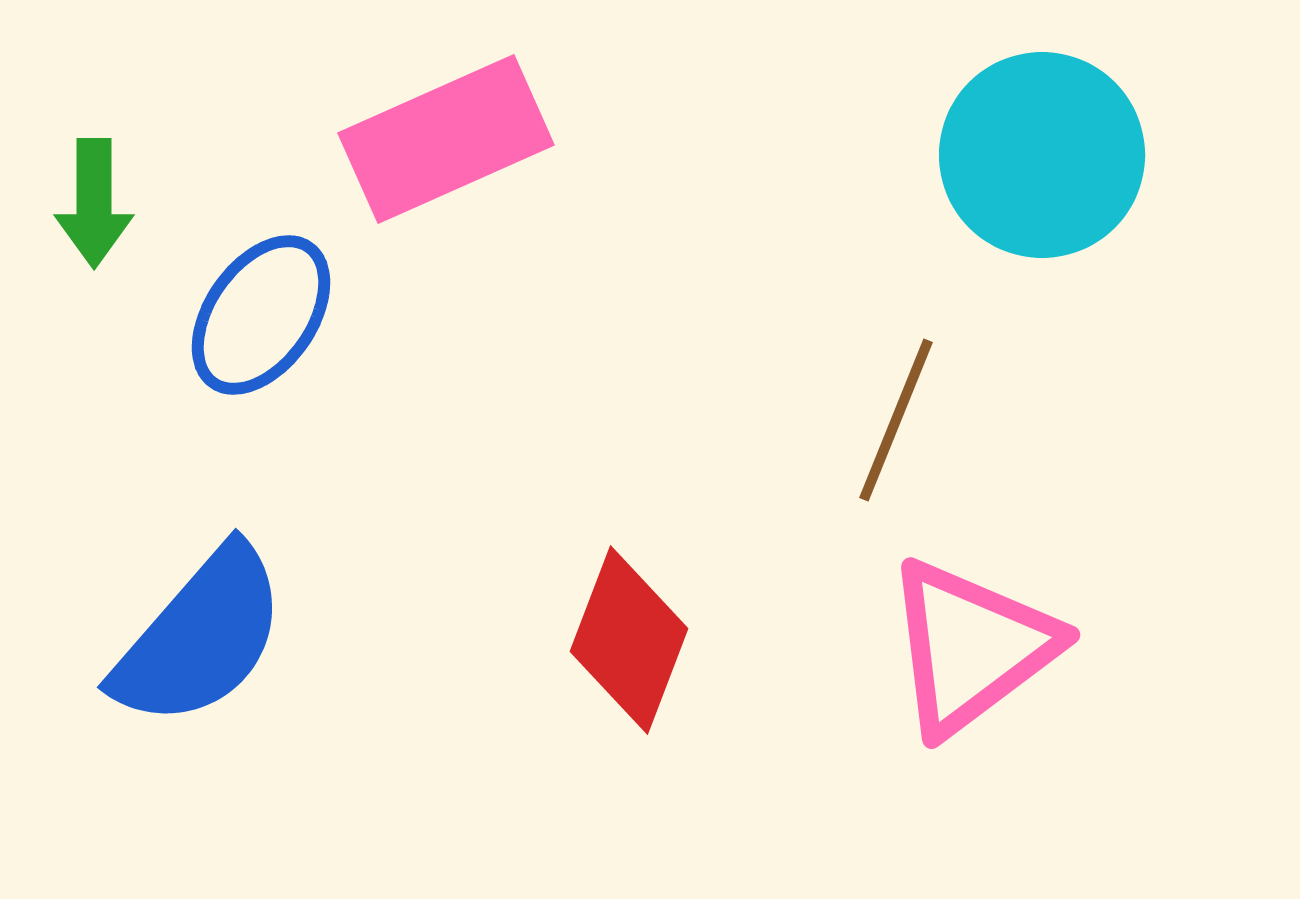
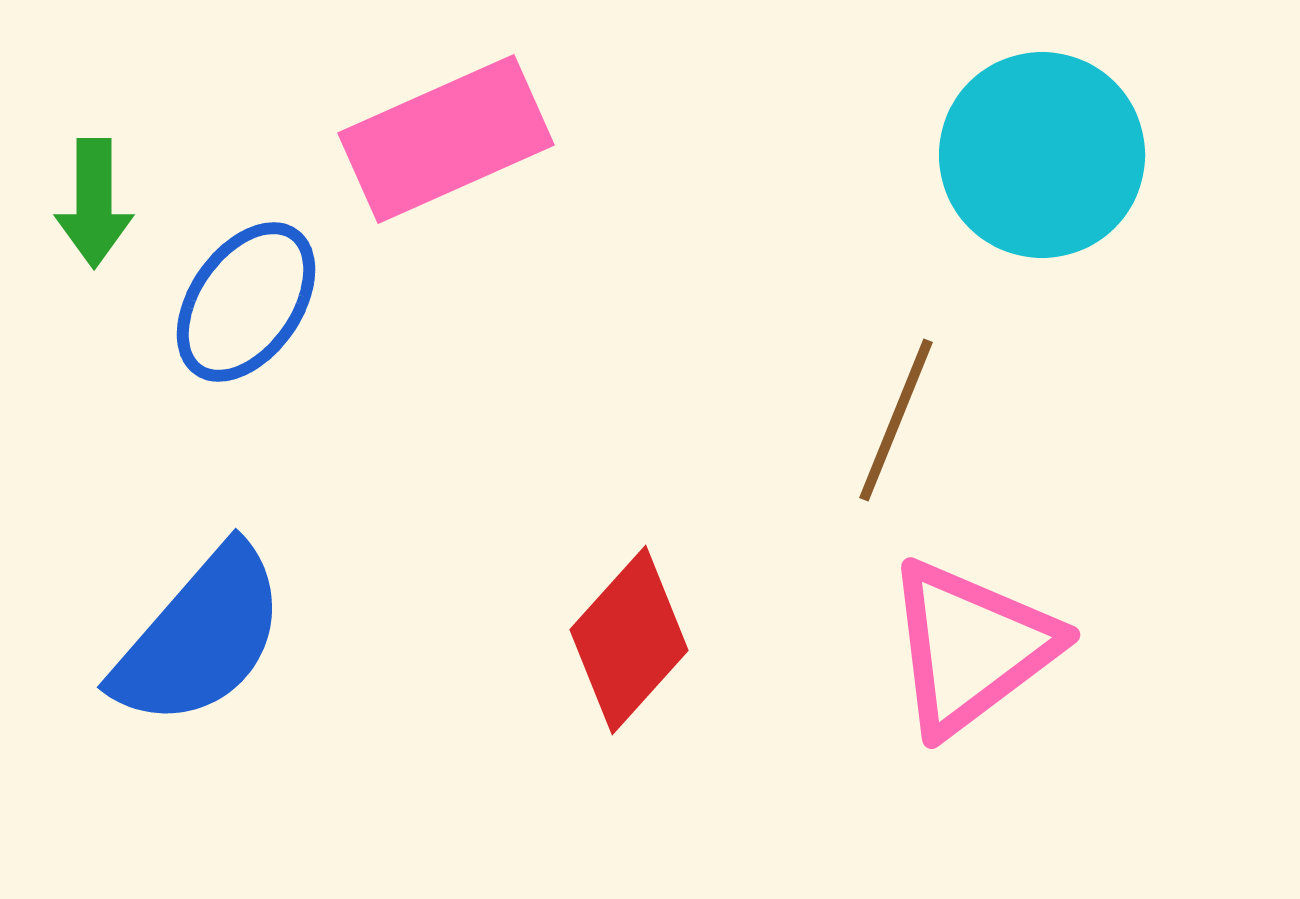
blue ellipse: moved 15 px left, 13 px up
red diamond: rotated 21 degrees clockwise
